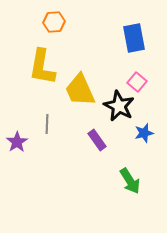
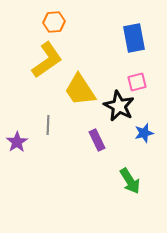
yellow L-shape: moved 5 px right, 7 px up; rotated 135 degrees counterclockwise
pink square: rotated 36 degrees clockwise
yellow trapezoid: rotated 9 degrees counterclockwise
gray line: moved 1 px right, 1 px down
purple rectangle: rotated 10 degrees clockwise
